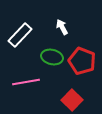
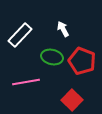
white arrow: moved 1 px right, 2 px down
